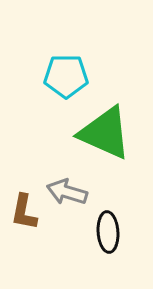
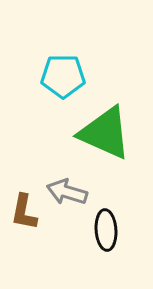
cyan pentagon: moved 3 px left
black ellipse: moved 2 px left, 2 px up
